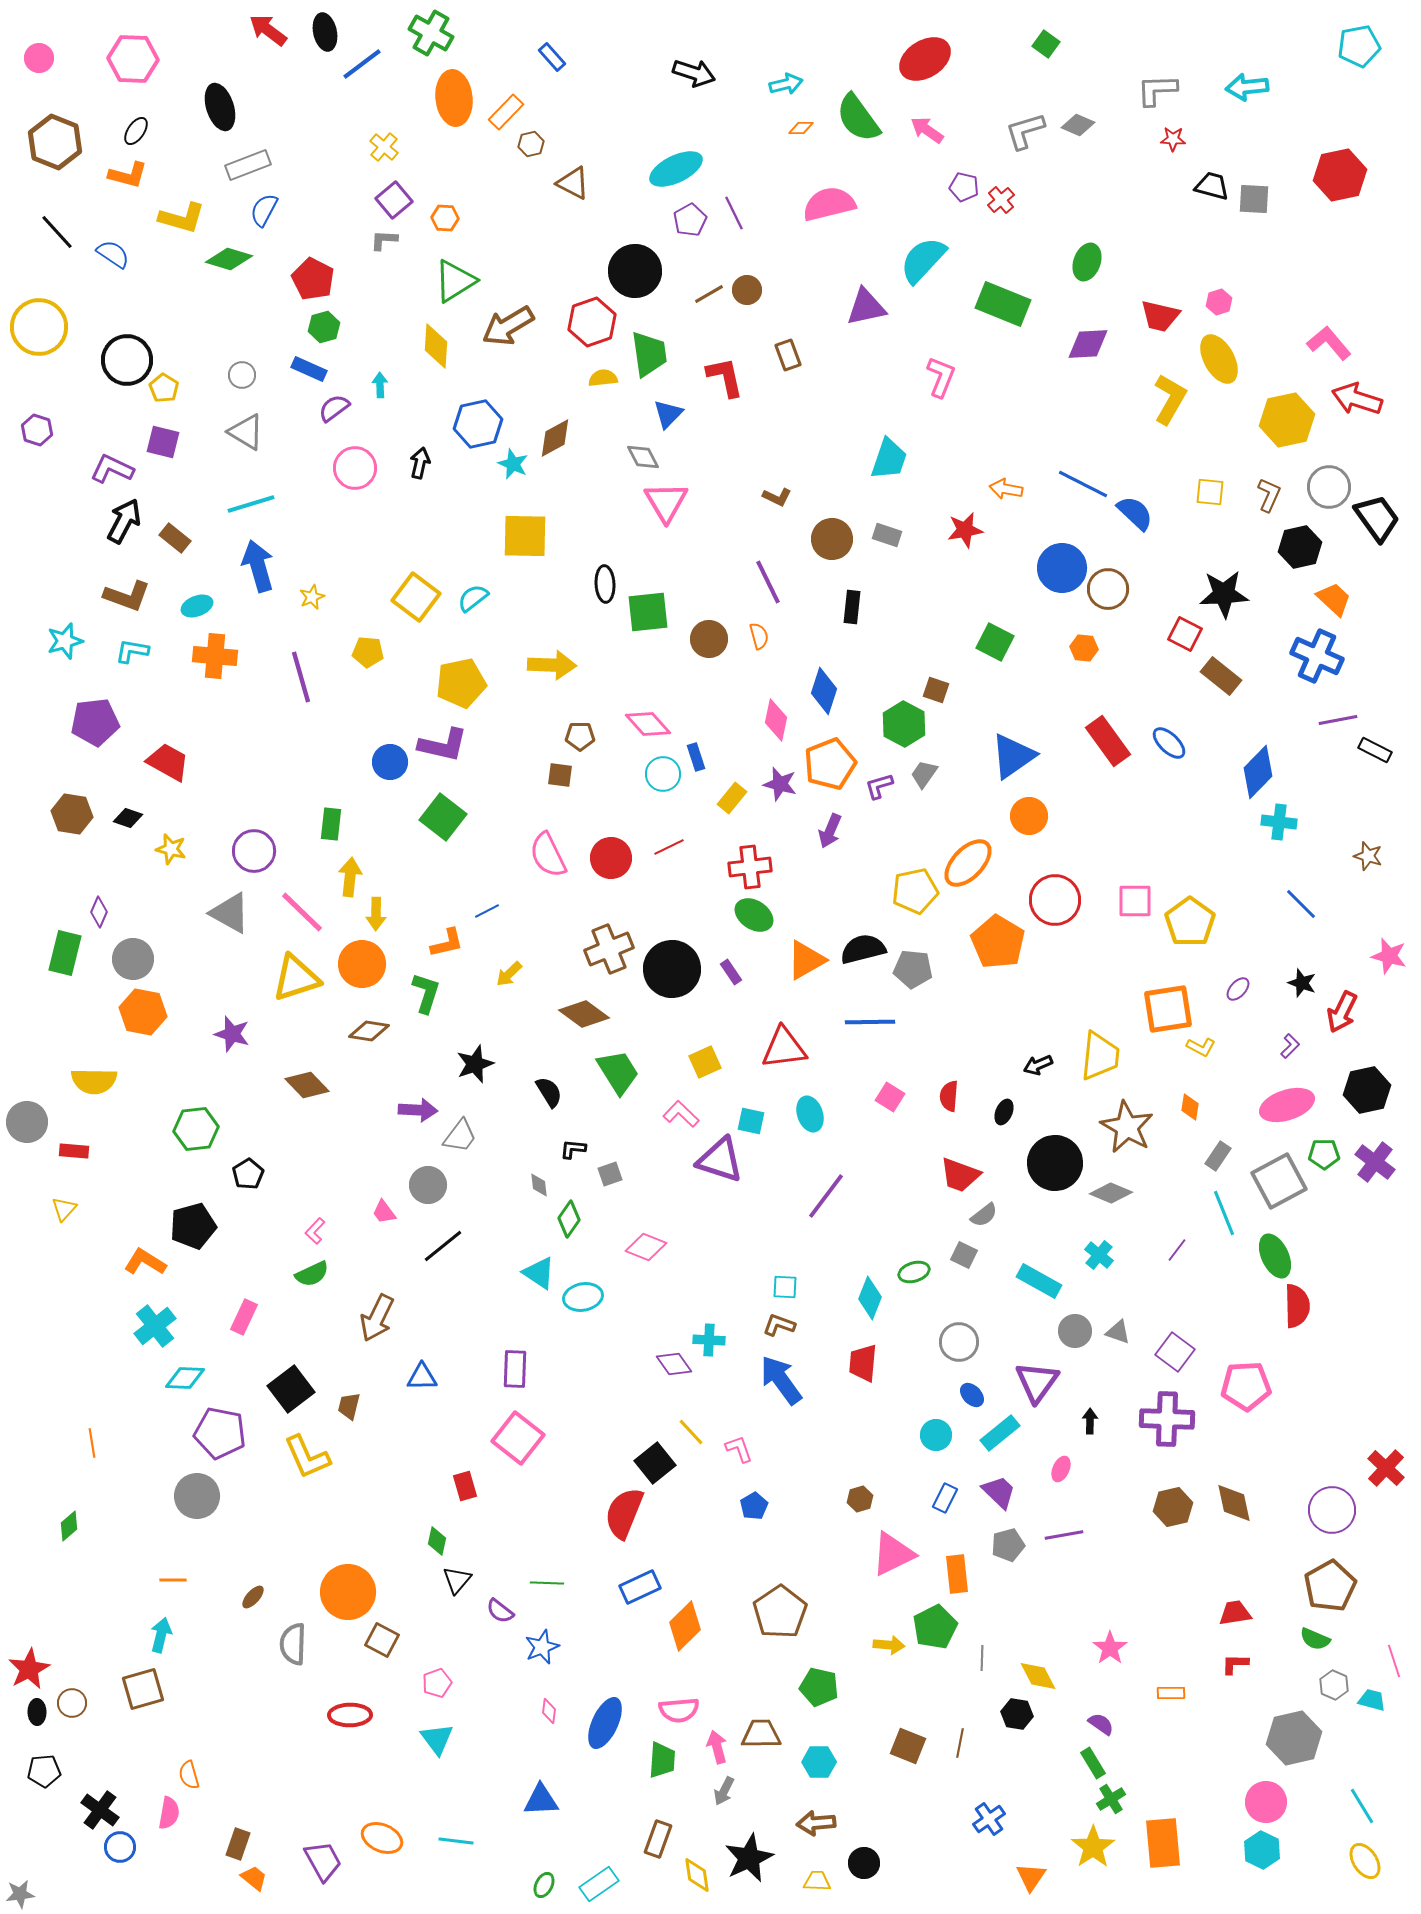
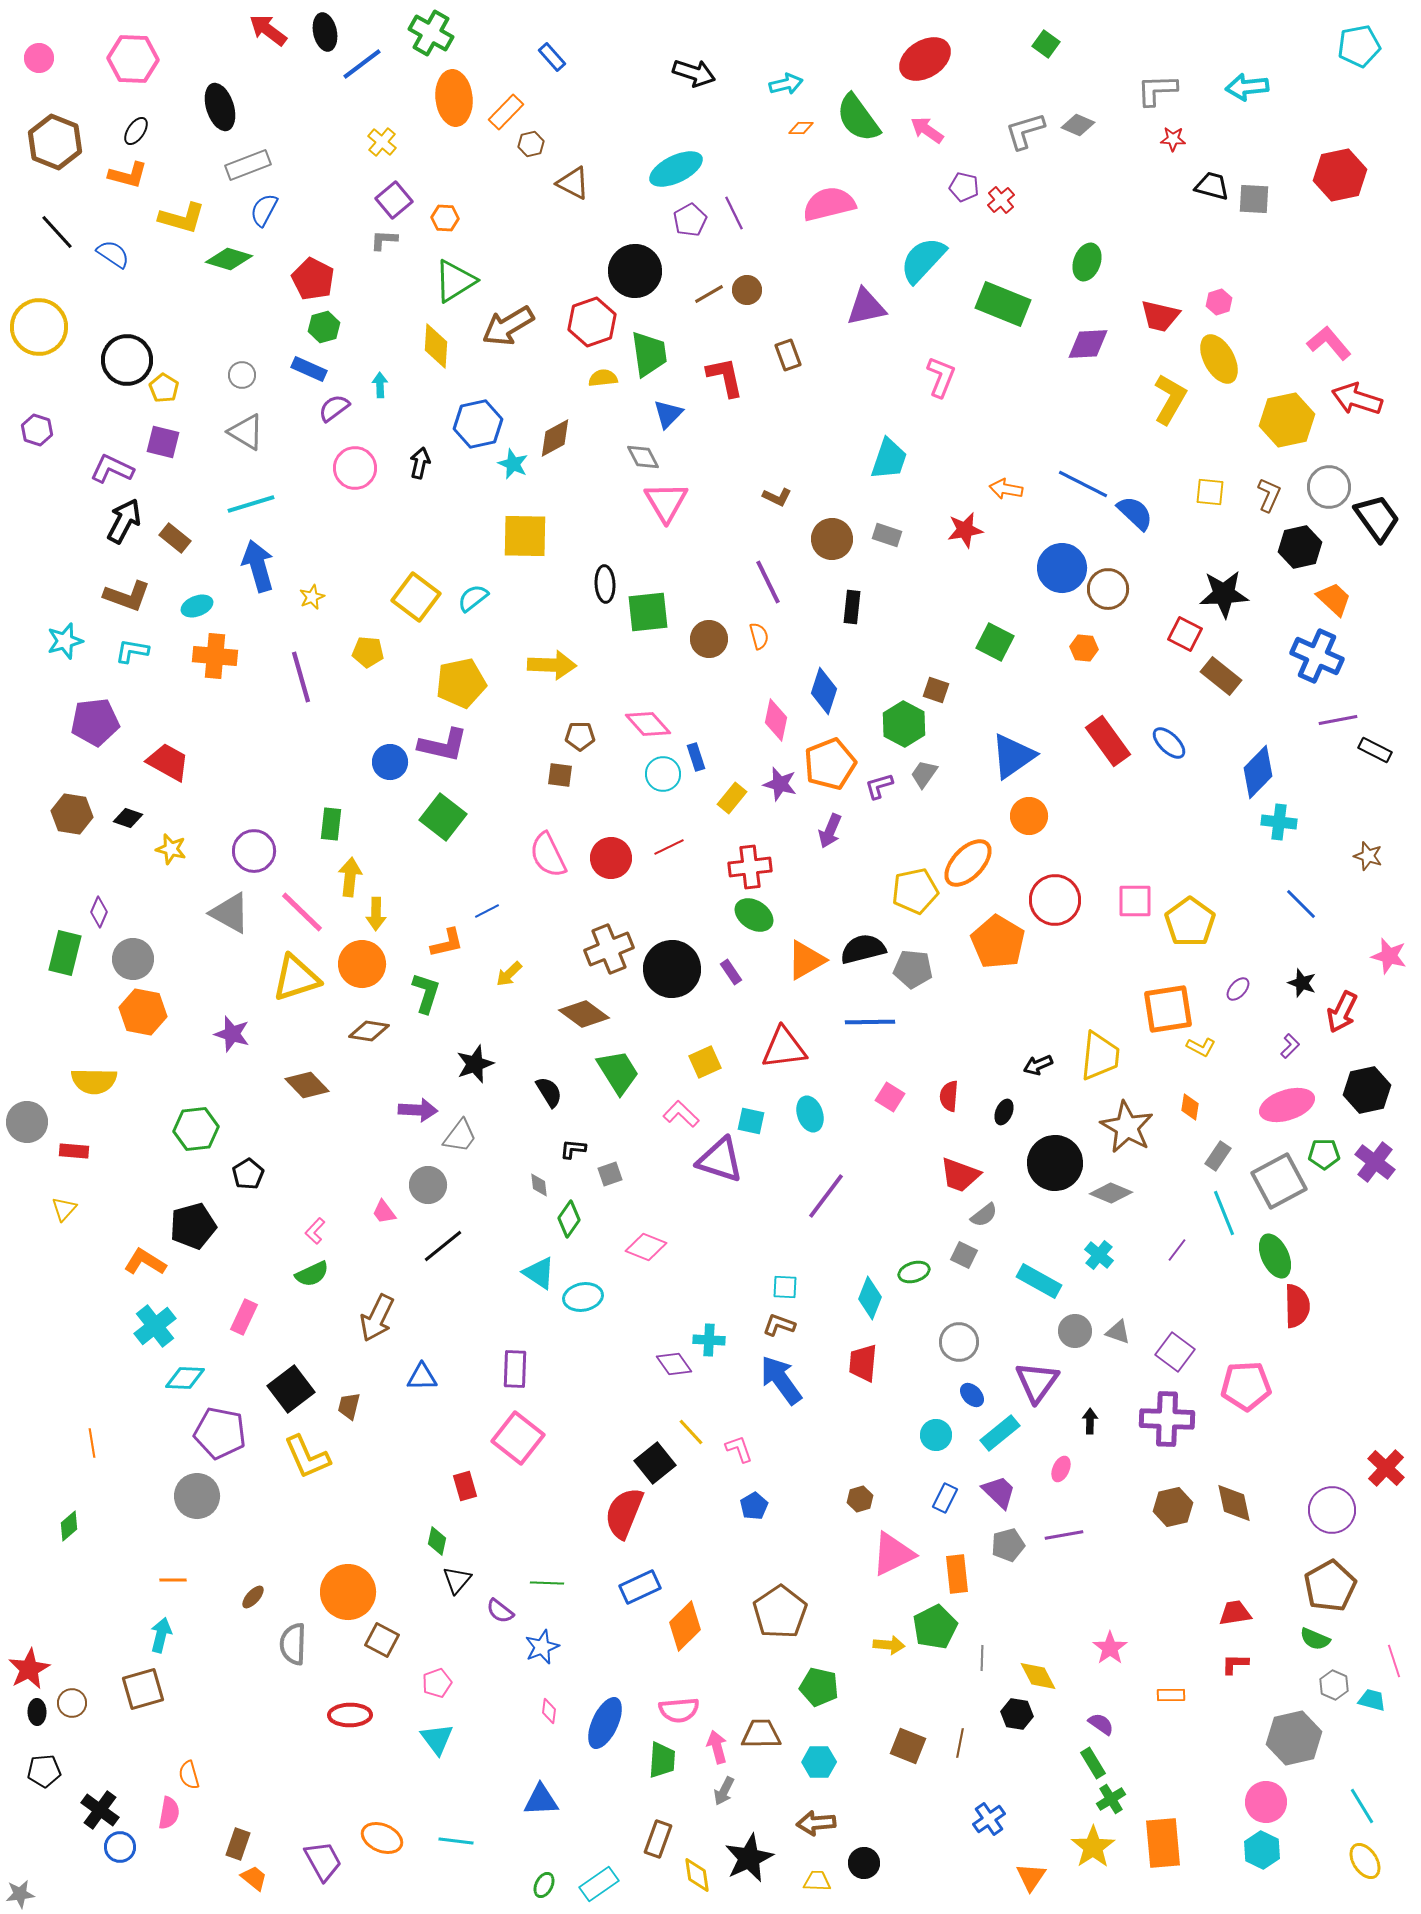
yellow cross at (384, 147): moved 2 px left, 5 px up
orange rectangle at (1171, 1693): moved 2 px down
